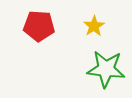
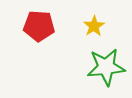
green star: moved 2 px up; rotated 12 degrees counterclockwise
